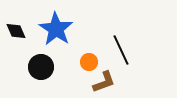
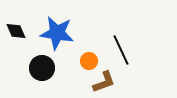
blue star: moved 1 px right, 4 px down; rotated 24 degrees counterclockwise
orange circle: moved 1 px up
black circle: moved 1 px right, 1 px down
